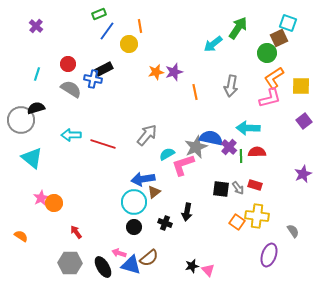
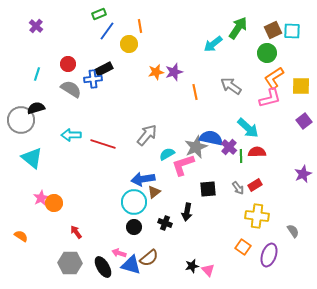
cyan square at (288, 23): moved 4 px right, 8 px down; rotated 18 degrees counterclockwise
brown square at (279, 38): moved 6 px left, 8 px up
blue cross at (93, 79): rotated 18 degrees counterclockwise
gray arrow at (231, 86): rotated 115 degrees clockwise
cyan arrow at (248, 128): rotated 140 degrees counterclockwise
red rectangle at (255, 185): rotated 48 degrees counterclockwise
black square at (221, 189): moved 13 px left; rotated 12 degrees counterclockwise
orange square at (237, 222): moved 6 px right, 25 px down
